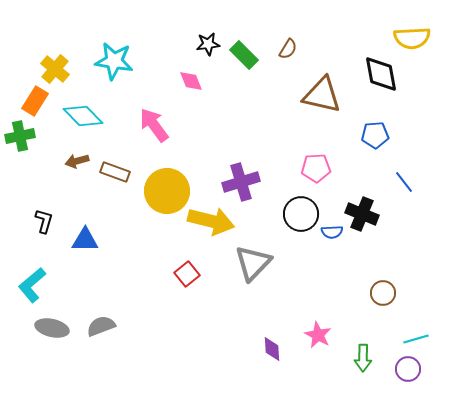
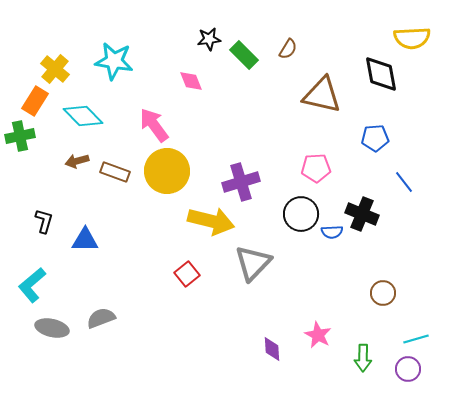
black star: moved 1 px right, 5 px up
blue pentagon: moved 3 px down
yellow circle: moved 20 px up
gray semicircle: moved 8 px up
